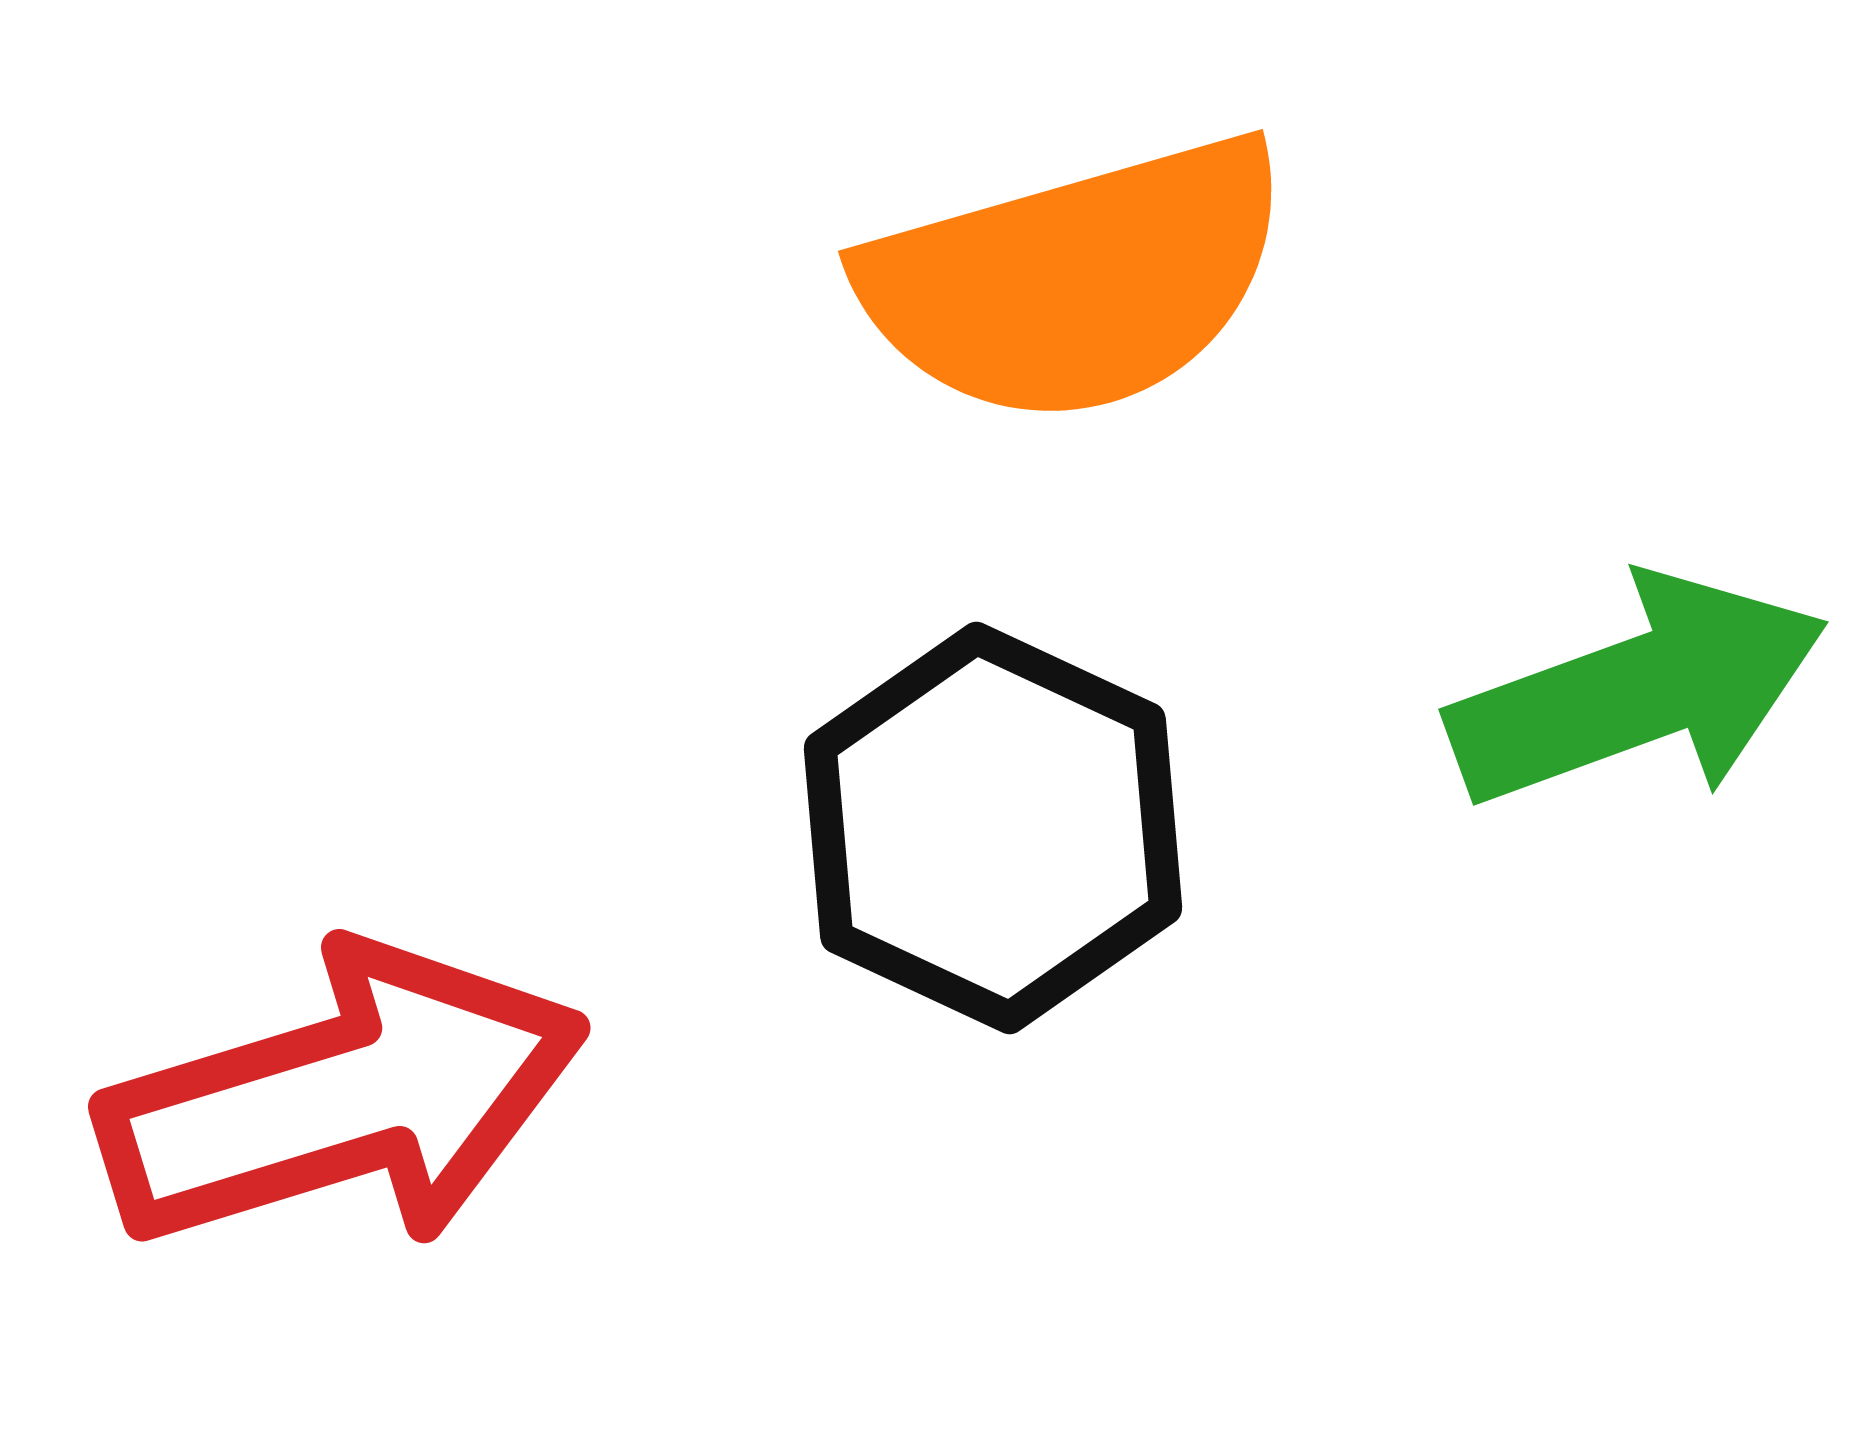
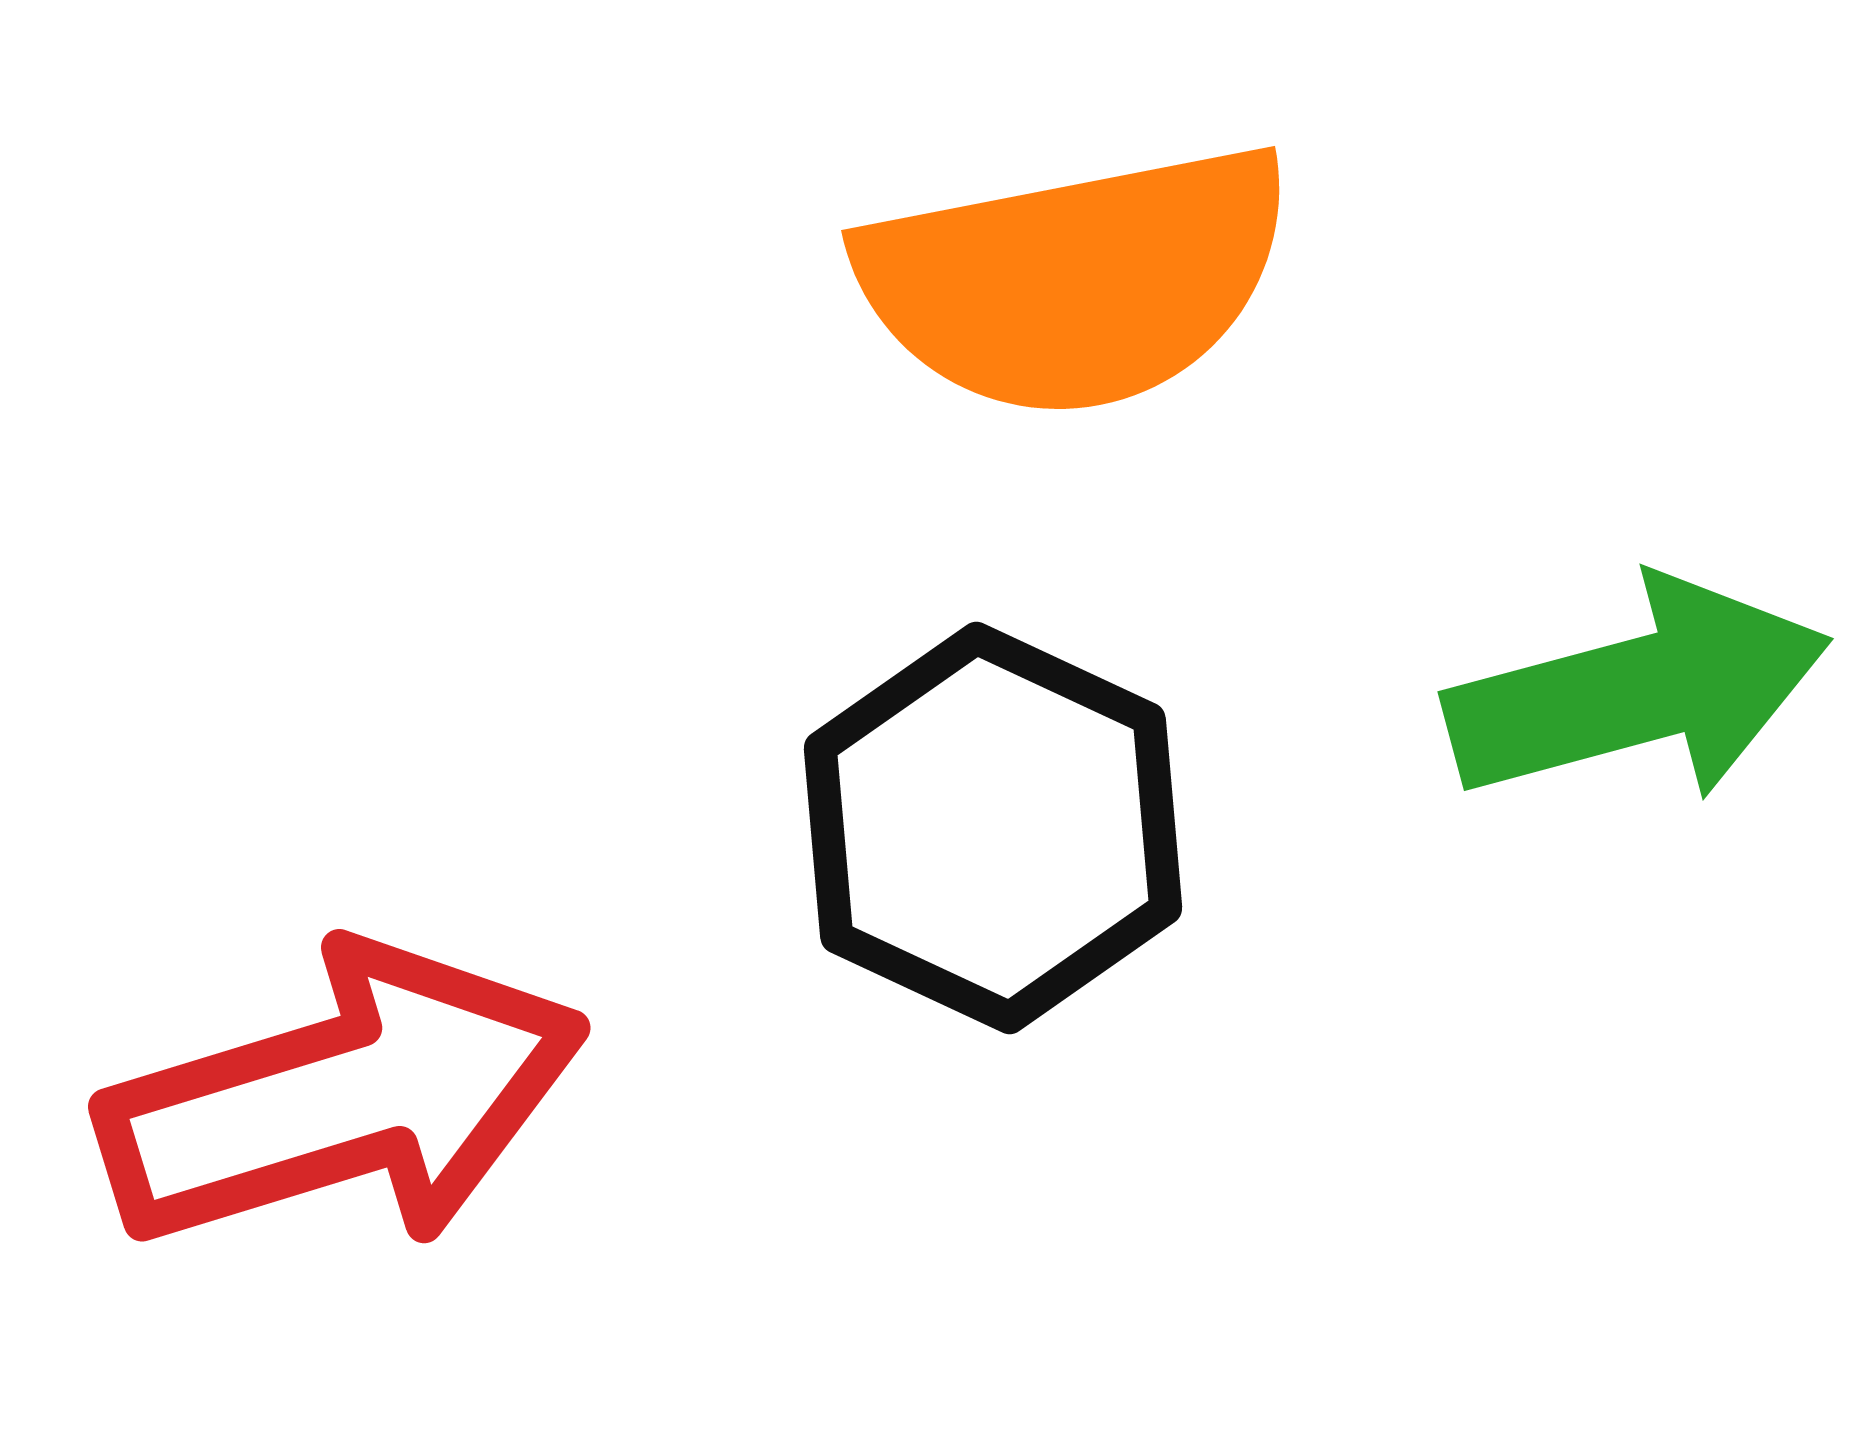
orange semicircle: rotated 5 degrees clockwise
green arrow: rotated 5 degrees clockwise
